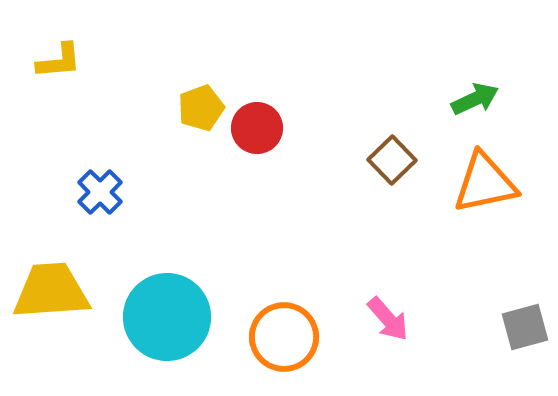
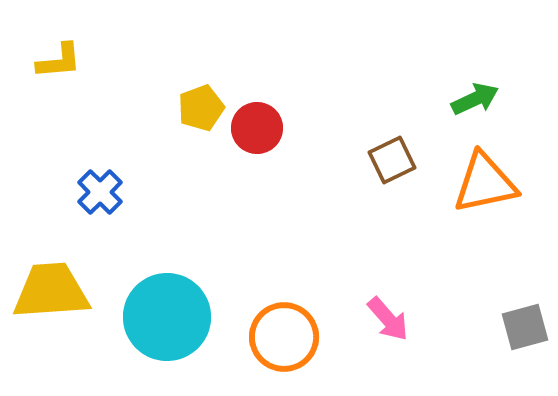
brown square: rotated 18 degrees clockwise
